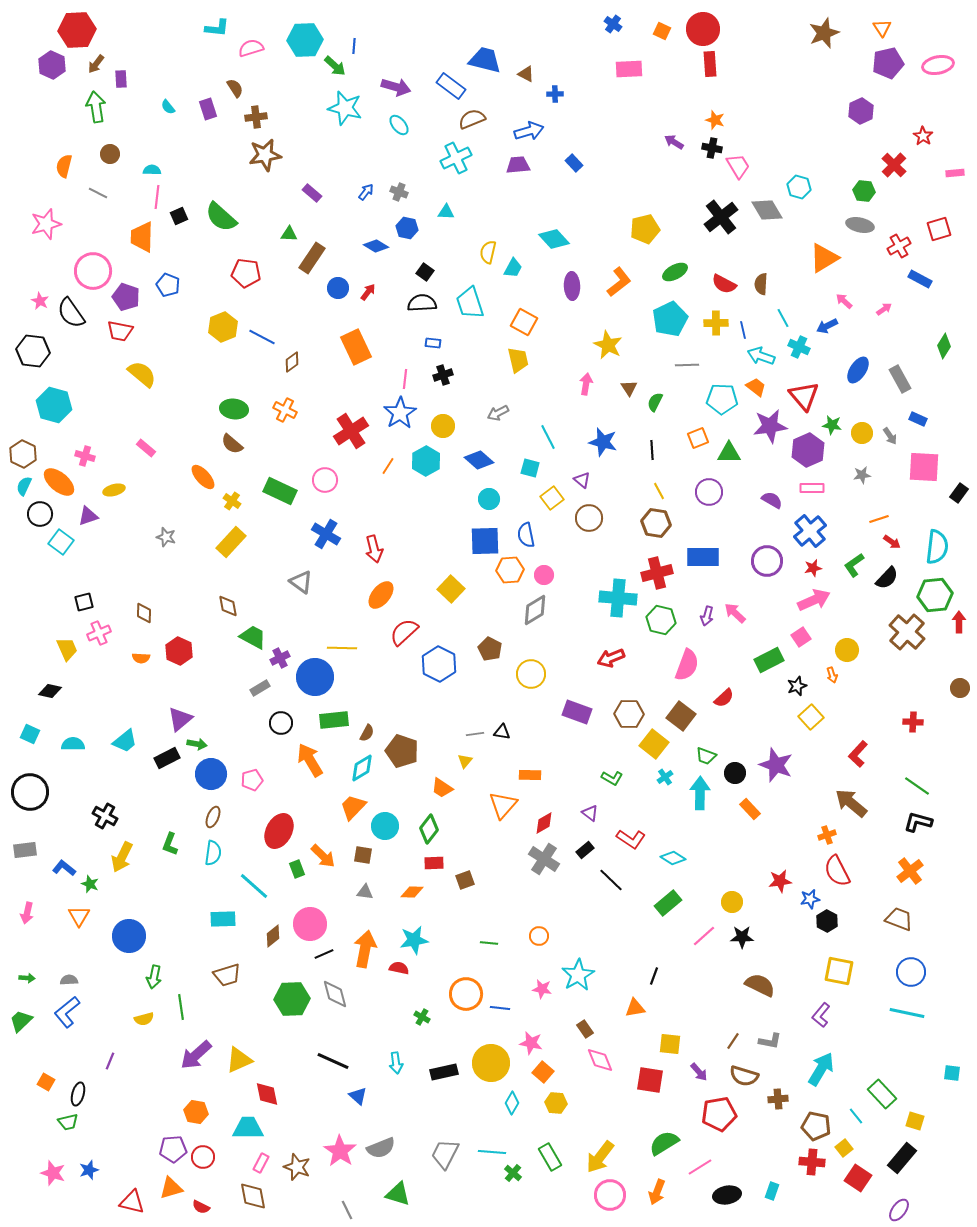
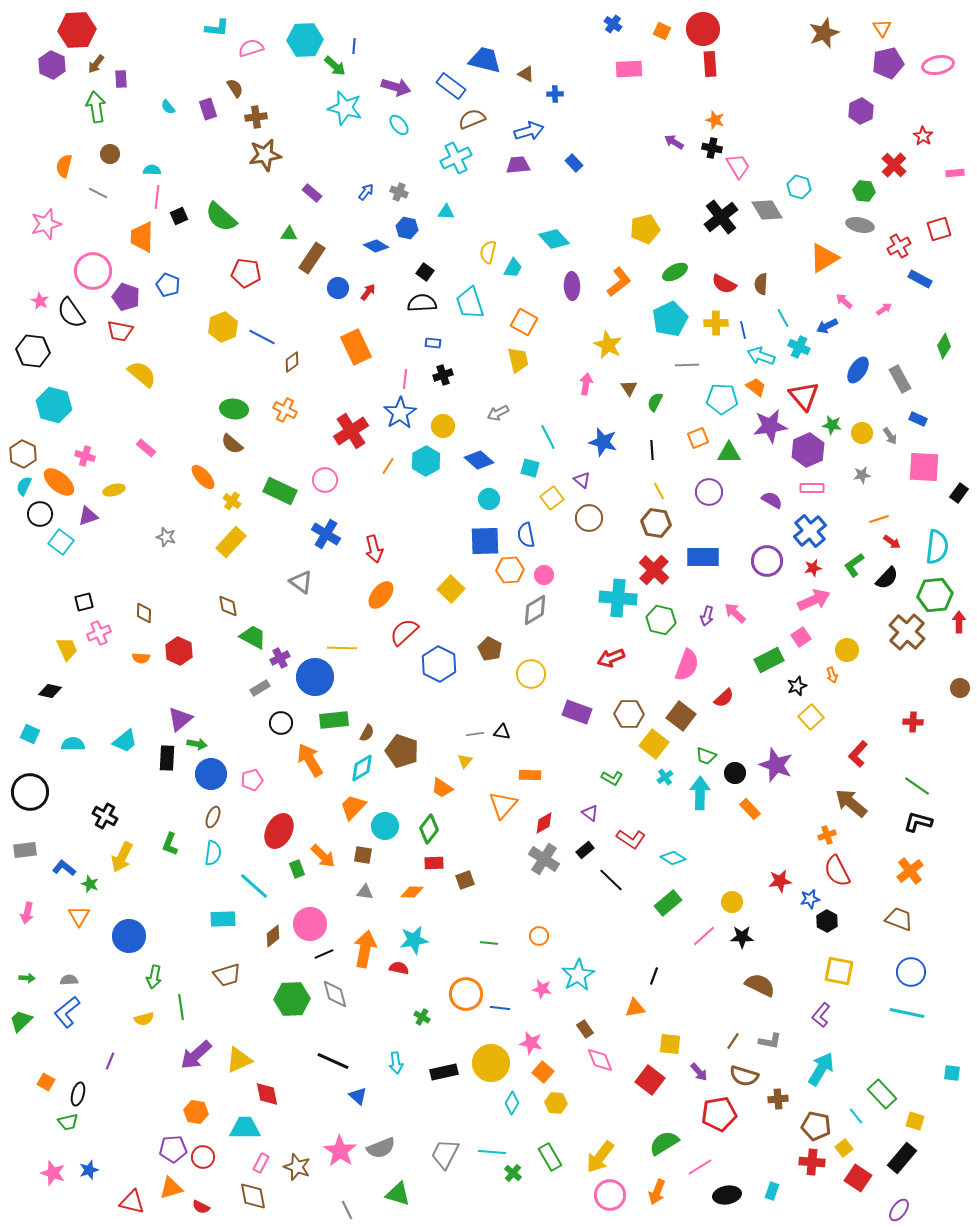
red cross at (657, 573): moved 3 px left, 3 px up; rotated 32 degrees counterclockwise
black rectangle at (167, 758): rotated 60 degrees counterclockwise
red square at (650, 1080): rotated 28 degrees clockwise
cyan trapezoid at (248, 1128): moved 3 px left
